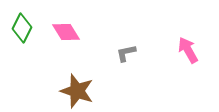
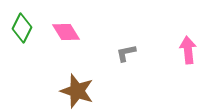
pink arrow: rotated 24 degrees clockwise
